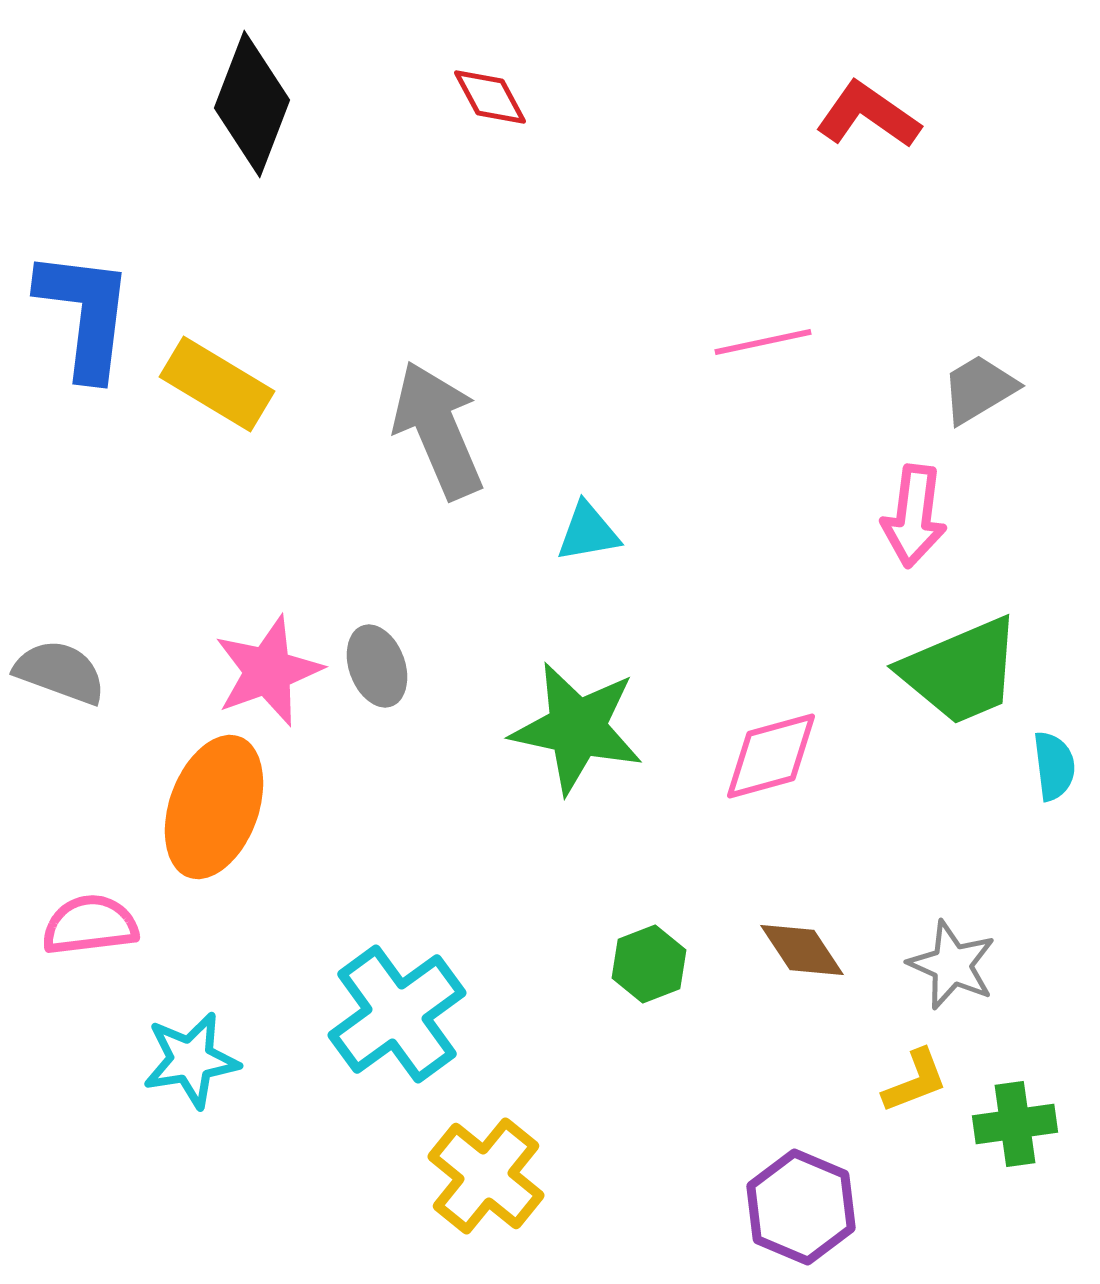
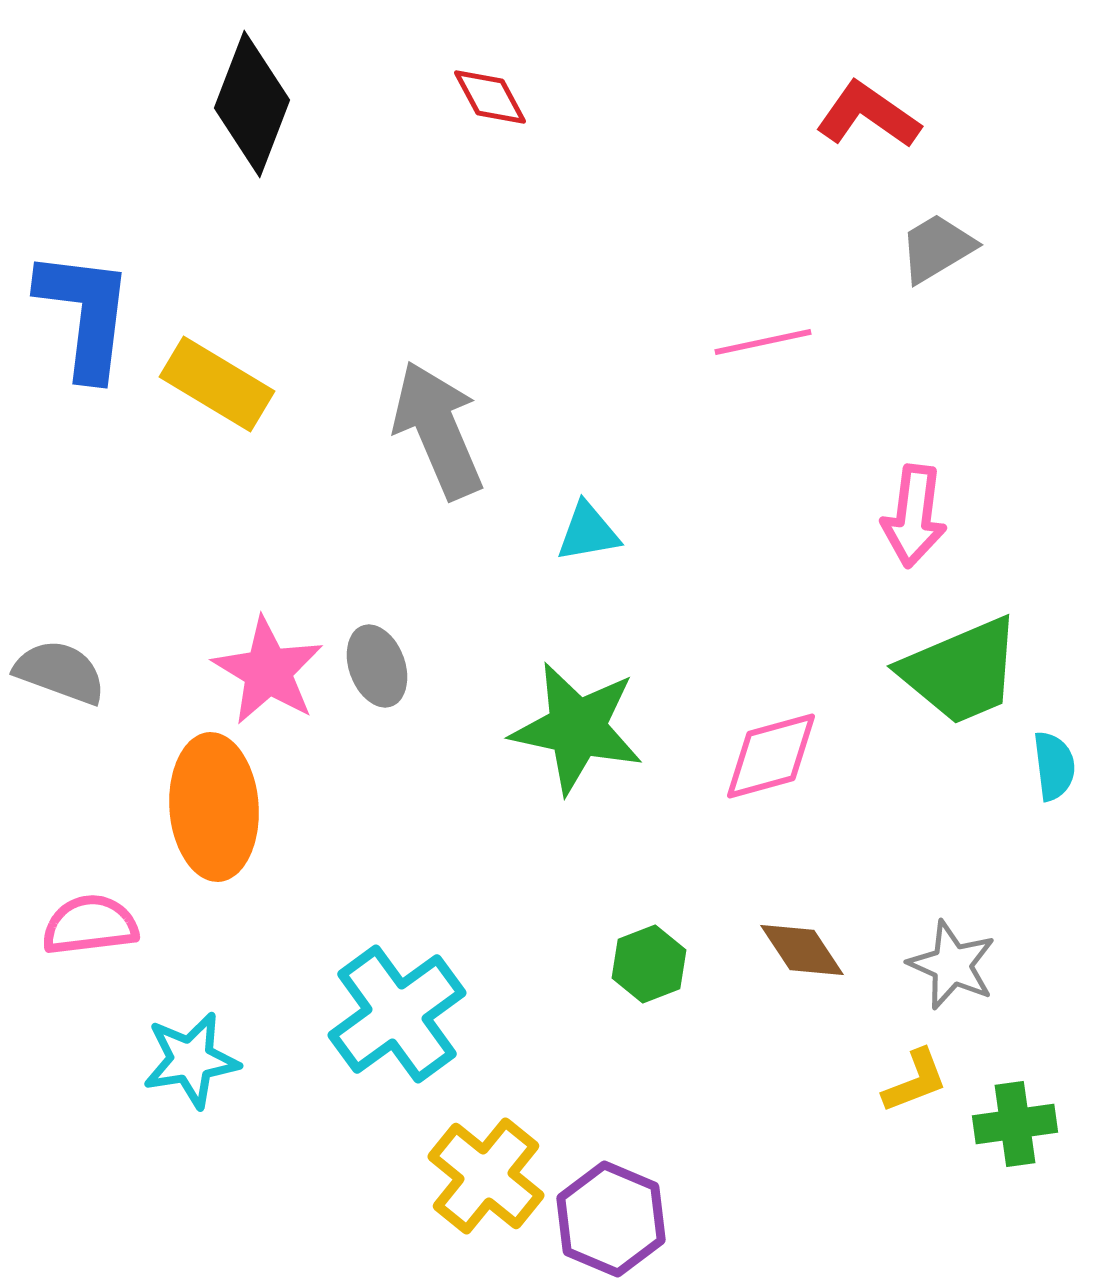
gray trapezoid: moved 42 px left, 141 px up
pink star: rotated 21 degrees counterclockwise
orange ellipse: rotated 24 degrees counterclockwise
purple hexagon: moved 190 px left, 12 px down
